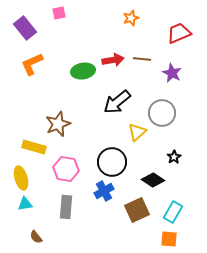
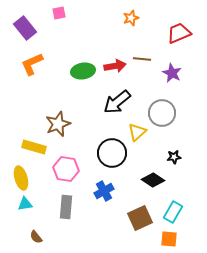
red arrow: moved 2 px right, 6 px down
black star: rotated 24 degrees clockwise
black circle: moved 9 px up
brown square: moved 3 px right, 8 px down
